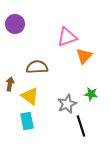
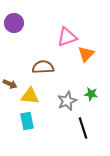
purple circle: moved 1 px left, 1 px up
orange triangle: moved 2 px right, 2 px up
brown semicircle: moved 6 px right
brown arrow: rotated 104 degrees clockwise
yellow triangle: rotated 30 degrees counterclockwise
gray star: moved 3 px up
black line: moved 2 px right, 2 px down
